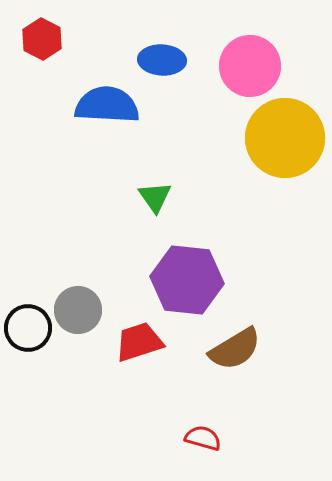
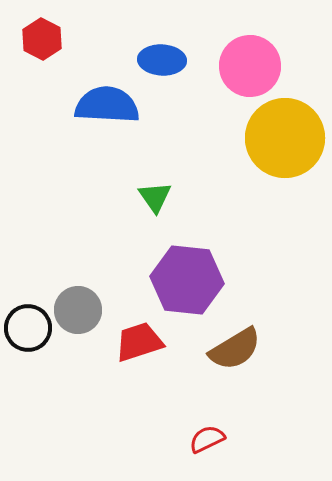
red semicircle: moved 4 px right, 1 px down; rotated 42 degrees counterclockwise
